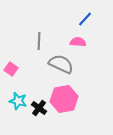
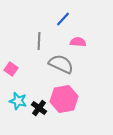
blue line: moved 22 px left
